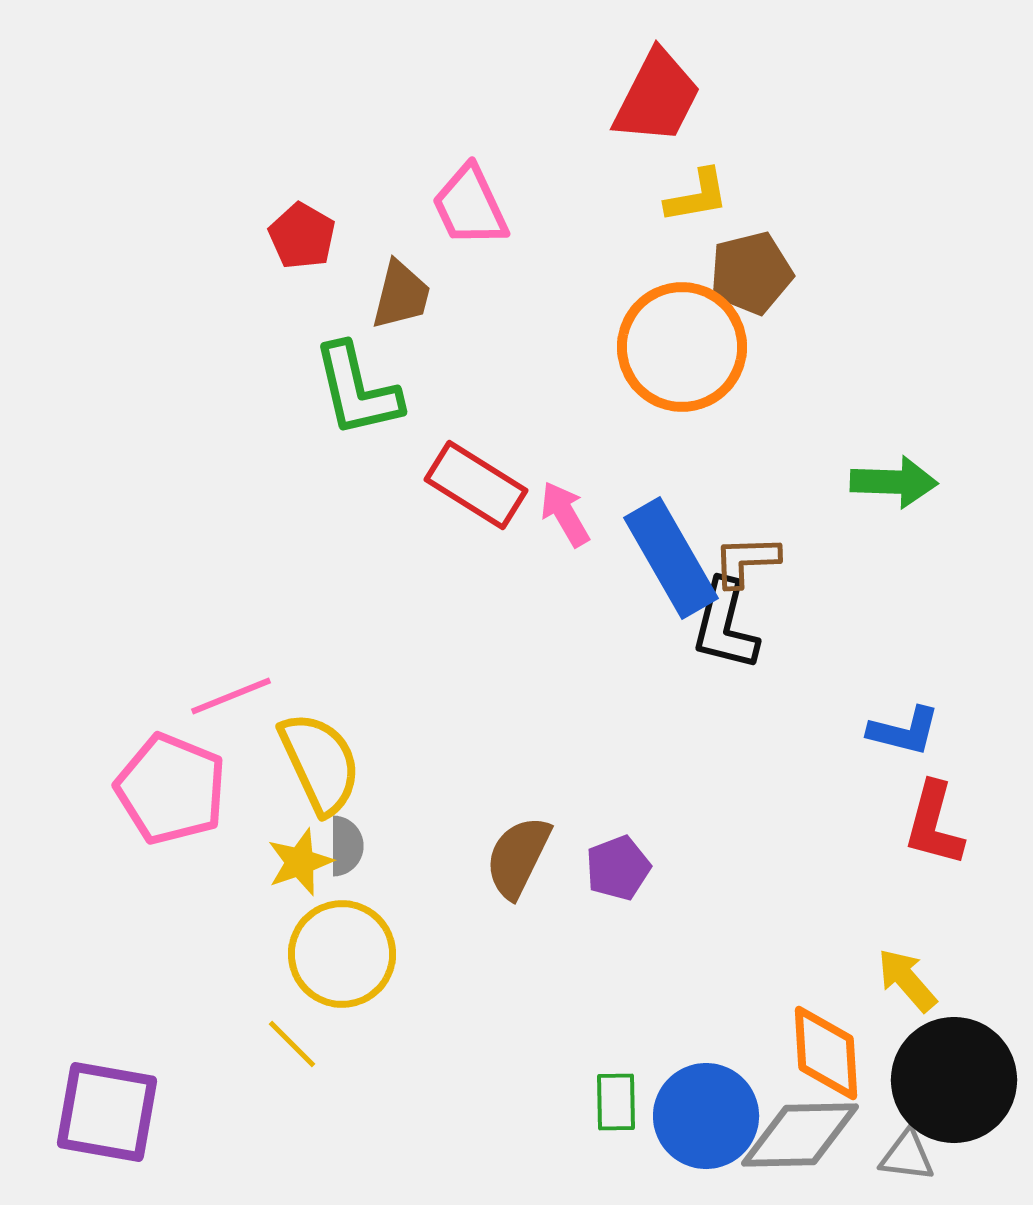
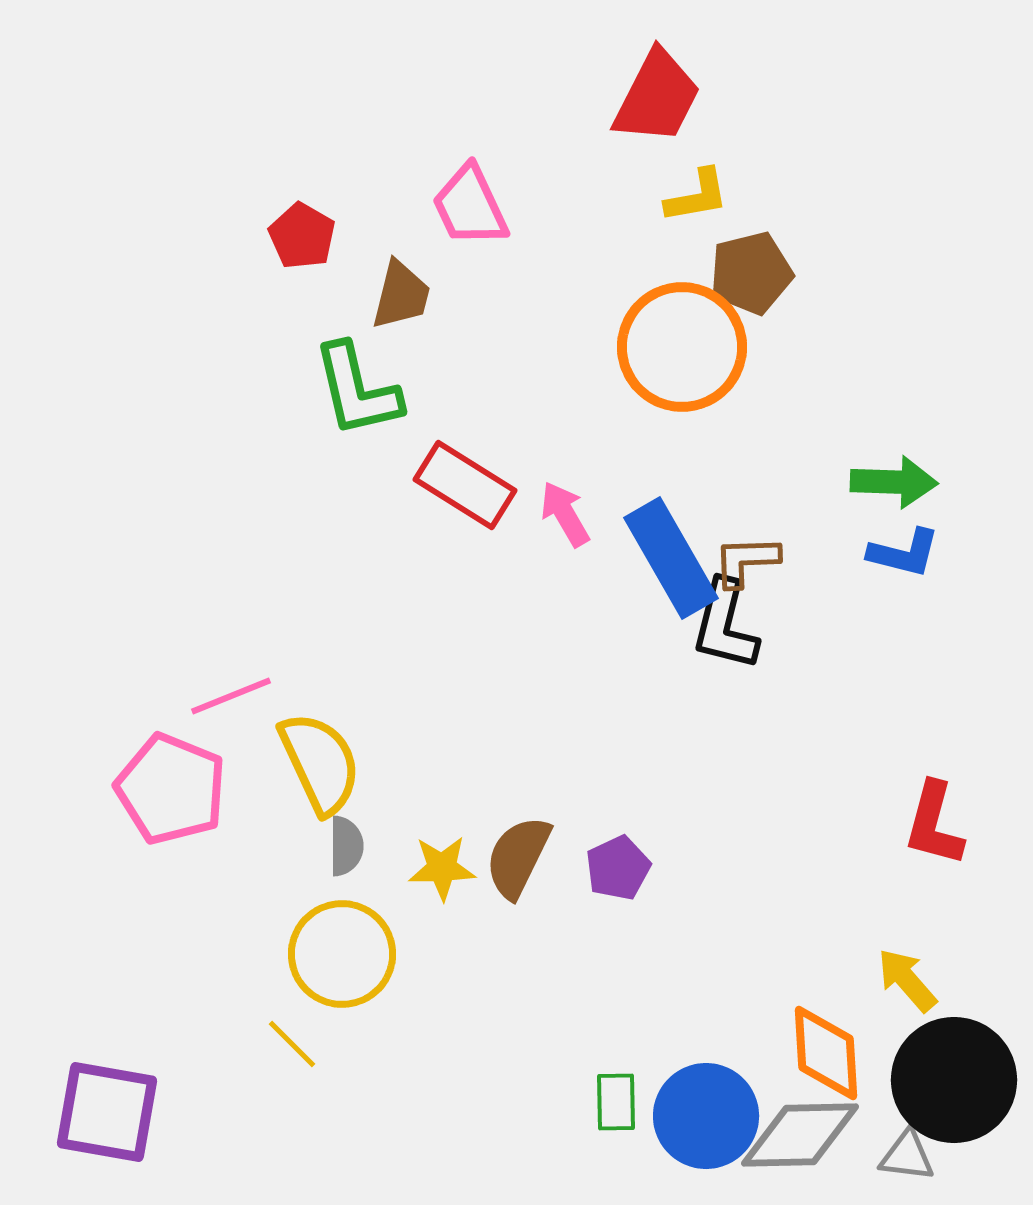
red rectangle: moved 11 px left
blue L-shape: moved 178 px up
yellow star: moved 142 px right, 6 px down; rotated 18 degrees clockwise
purple pentagon: rotated 4 degrees counterclockwise
